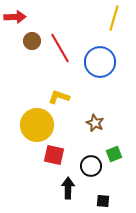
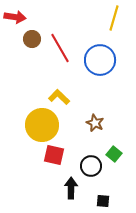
red arrow: rotated 10 degrees clockwise
brown circle: moved 2 px up
blue circle: moved 2 px up
yellow L-shape: rotated 25 degrees clockwise
yellow circle: moved 5 px right
green square: rotated 28 degrees counterclockwise
black arrow: moved 3 px right
